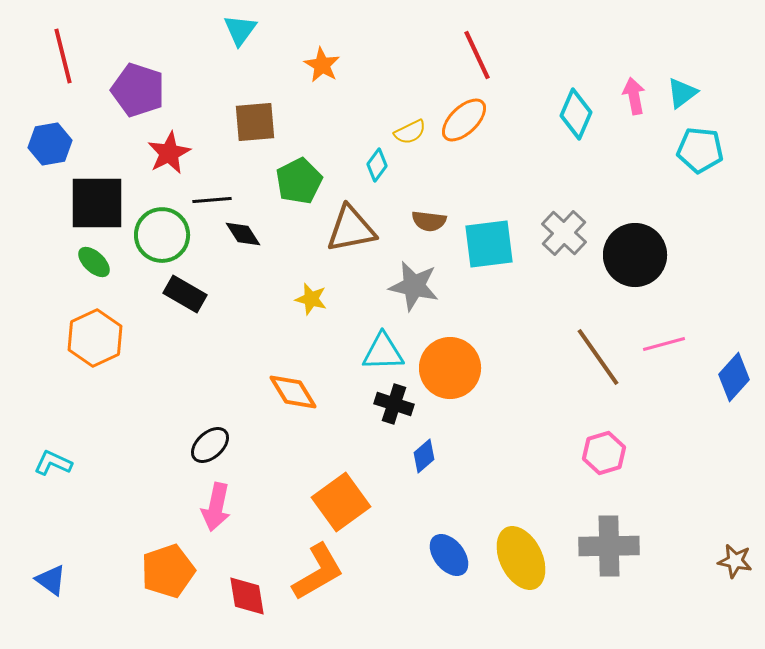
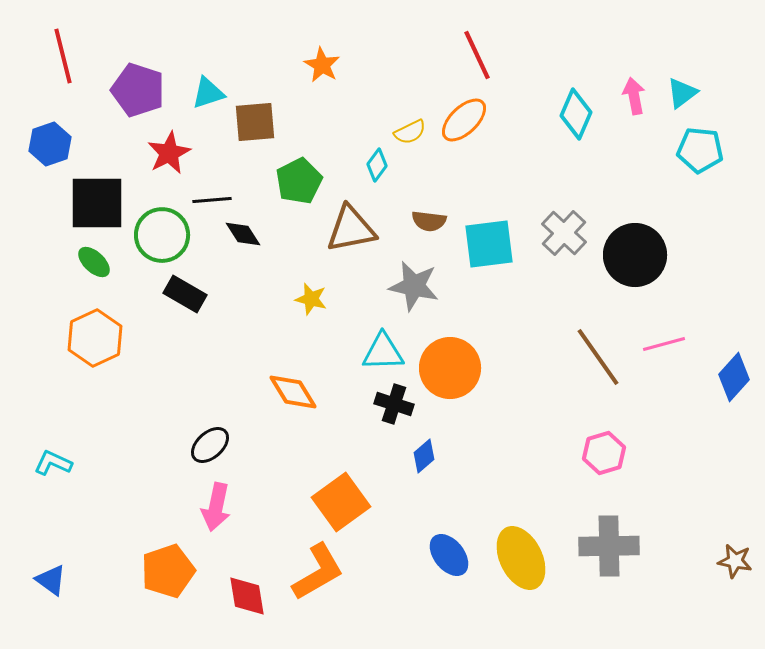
cyan triangle at (240, 30): moved 32 px left, 63 px down; rotated 36 degrees clockwise
blue hexagon at (50, 144): rotated 9 degrees counterclockwise
